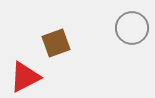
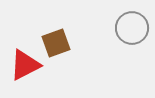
red triangle: moved 12 px up
